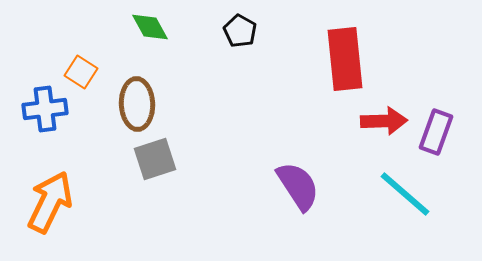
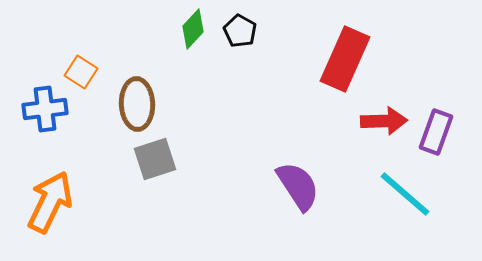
green diamond: moved 43 px right, 2 px down; rotated 72 degrees clockwise
red rectangle: rotated 30 degrees clockwise
